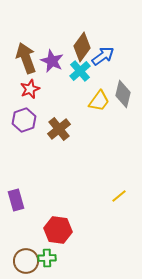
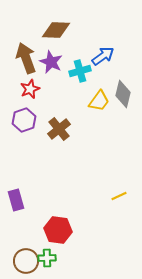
brown diamond: moved 26 px left, 17 px up; rotated 56 degrees clockwise
purple star: moved 1 px left, 1 px down
cyan cross: rotated 25 degrees clockwise
yellow line: rotated 14 degrees clockwise
